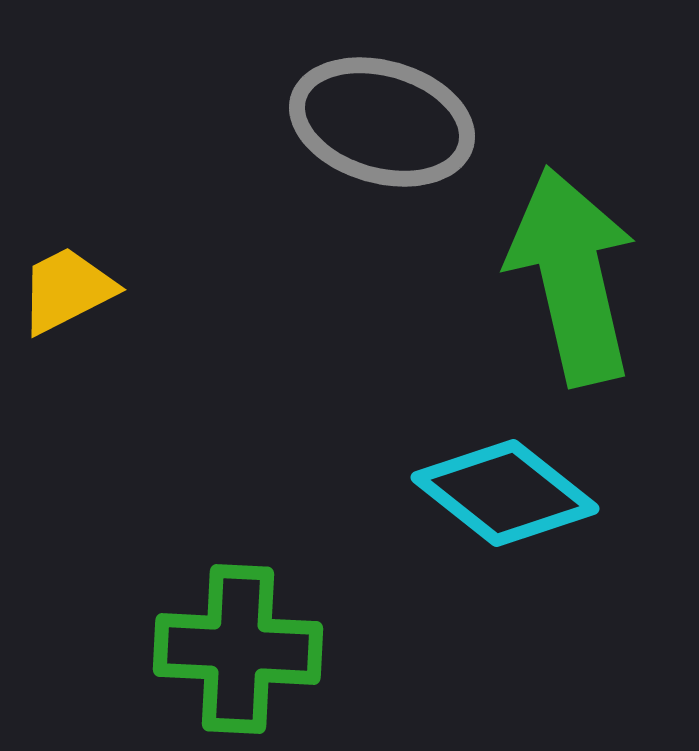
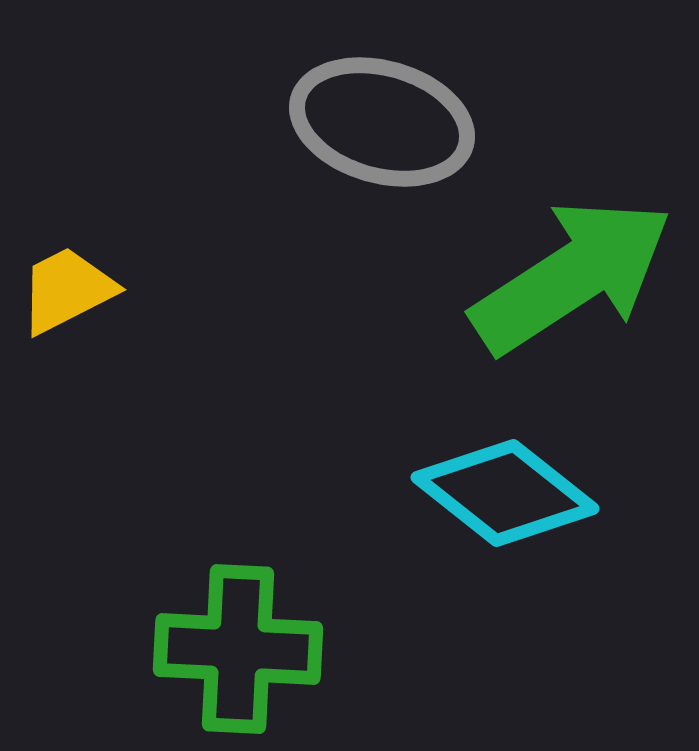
green arrow: rotated 70 degrees clockwise
